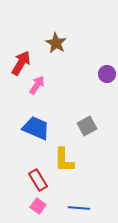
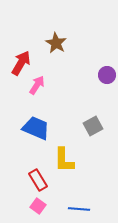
purple circle: moved 1 px down
gray square: moved 6 px right
blue line: moved 1 px down
